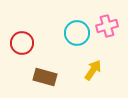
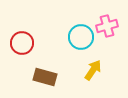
cyan circle: moved 4 px right, 4 px down
